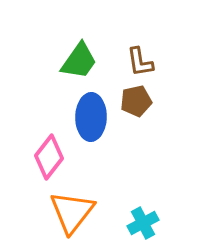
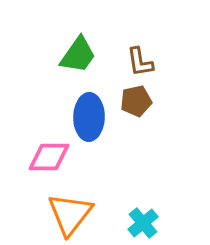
green trapezoid: moved 1 px left, 6 px up
blue ellipse: moved 2 px left
pink diamond: rotated 51 degrees clockwise
orange triangle: moved 2 px left, 2 px down
cyan cross: rotated 12 degrees counterclockwise
